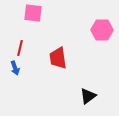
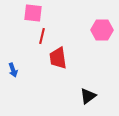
red line: moved 22 px right, 12 px up
blue arrow: moved 2 px left, 2 px down
